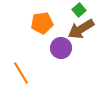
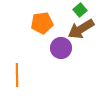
green square: moved 1 px right
orange line: moved 4 px left, 2 px down; rotated 30 degrees clockwise
